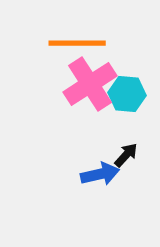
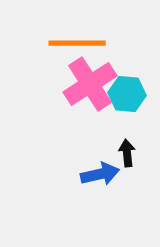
black arrow: moved 1 px right, 2 px up; rotated 48 degrees counterclockwise
